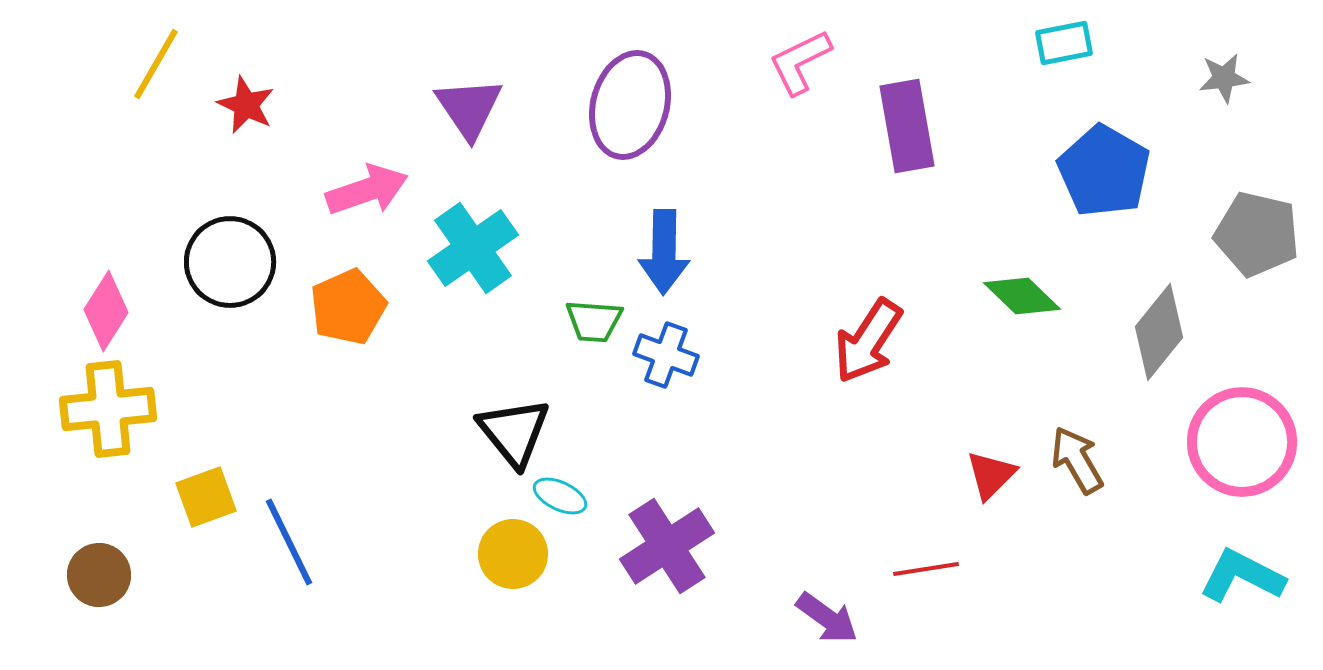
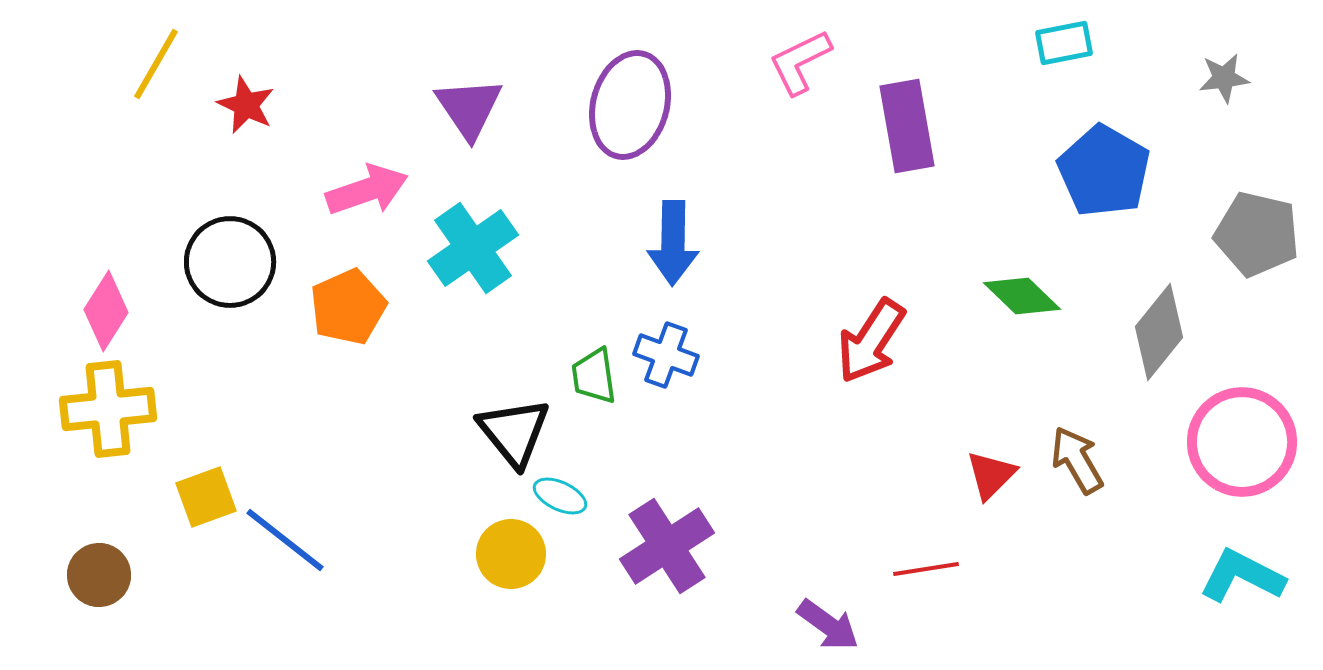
blue arrow: moved 9 px right, 9 px up
green trapezoid: moved 55 px down; rotated 78 degrees clockwise
red arrow: moved 3 px right
blue line: moved 4 px left, 2 px up; rotated 26 degrees counterclockwise
yellow circle: moved 2 px left
purple arrow: moved 1 px right, 7 px down
